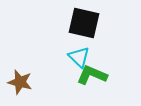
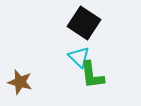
black square: rotated 20 degrees clockwise
green L-shape: rotated 120 degrees counterclockwise
